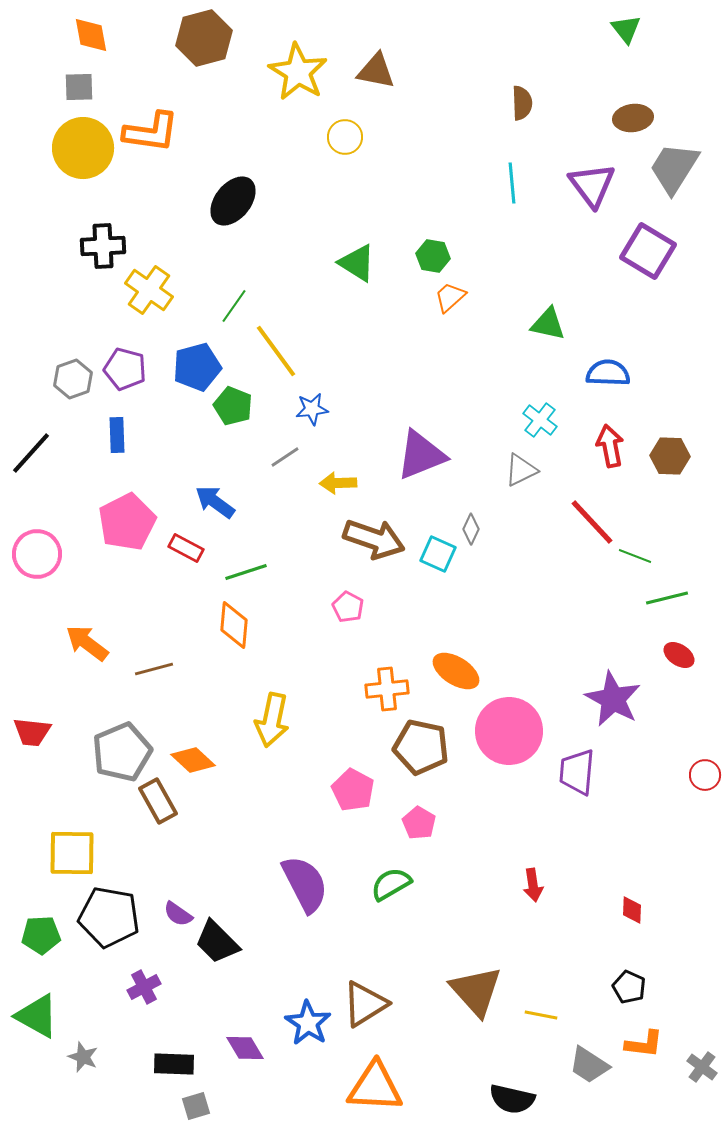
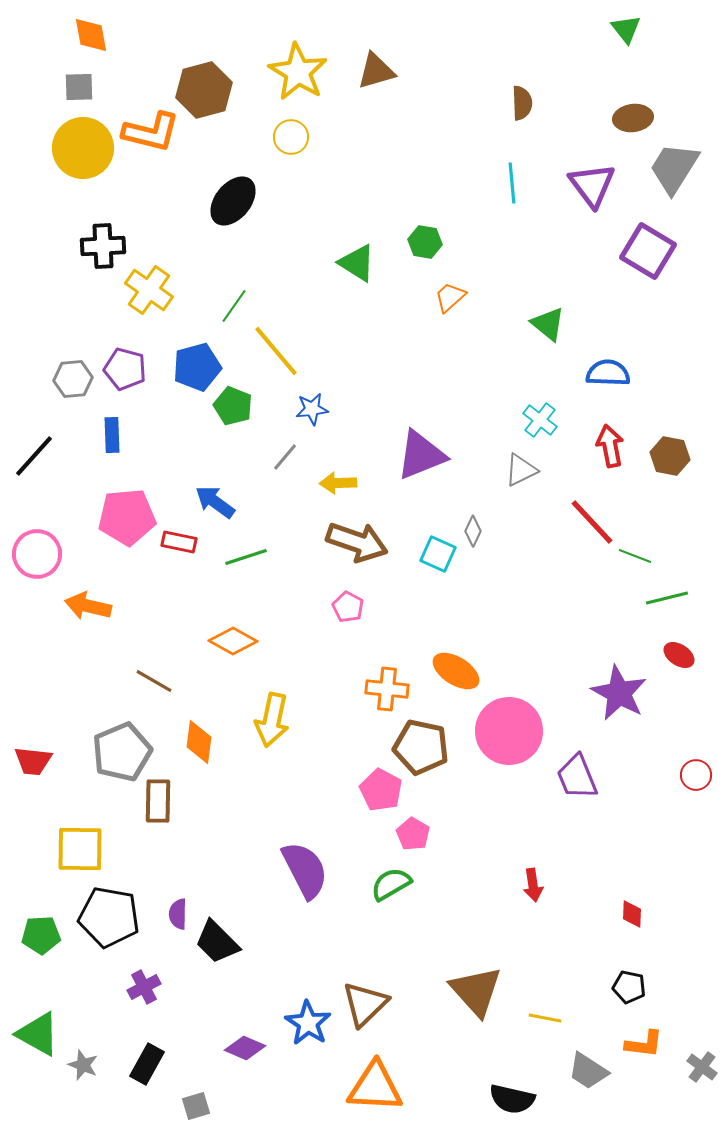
brown hexagon at (204, 38): moved 52 px down
brown triangle at (376, 71): rotated 27 degrees counterclockwise
orange L-shape at (151, 132): rotated 6 degrees clockwise
yellow circle at (345, 137): moved 54 px left
green hexagon at (433, 256): moved 8 px left, 14 px up
green triangle at (548, 324): rotated 27 degrees clockwise
yellow line at (276, 351): rotated 4 degrees counterclockwise
gray hexagon at (73, 379): rotated 15 degrees clockwise
blue rectangle at (117, 435): moved 5 px left
black line at (31, 453): moved 3 px right, 3 px down
brown hexagon at (670, 456): rotated 9 degrees clockwise
gray line at (285, 457): rotated 16 degrees counterclockwise
pink pentagon at (127, 522): moved 5 px up; rotated 22 degrees clockwise
gray diamond at (471, 529): moved 2 px right, 2 px down
brown arrow at (374, 539): moved 17 px left, 3 px down
red rectangle at (186, 548): moved 7 px left, 6 px up; rotated 16 degrees counterclockwise
green line at (246, 572): moved 15 px up
orange diamond at (234, 625): moved 1 px left, 16 px down; rotated 66 degrees counterclockwise
orange arrow at (87, 643): moved 1 px right, 37 px up; rotated 24 degrees counterclockwise
brown line at (154, 669): moved 12 px down; rotated 45 degrees clockwise
orange cross at (387, 689): rotated 12 degrees clockwise
purple star at (613, 699): moved 6 px right, 6 px up
red trapezoid at (32, 732): moved 1 px right, 29 px down
orange diamond at (193, 760): moved 6 px right, 18 px up; rotated 54 degrees clockwise
purple trapezoid at (577, 772): moved 5 px down; rotated 27 degrees counterclockwise
red circle at (705, 775): moved 9 px left
pink pentagon at (353, 790): moved 28 px right
brown rectangle at (158, 801): rotated 30 degrees clockwise
pink pentagon at (419, 823): moved 6 px left, 11 px down
yellow square at (72, 853): moved 8 px right, 4 px up
purple semicircle at (305, 884): moved 14 px up
red diamond at (632, 910): moved 4 px down
purple semicircle at (178, 914): rotated 56 degrees clockwise
black pentagon at (629, 987): rotated 12 degrees counterclockwise
brown triangle at (365, 1004): rotated 12 degrees counterclockwise
yellow line at (541, 1015): moved 4 px right, 3 px down
green triangle at (37, 1016): moved 1 px right, 18 px down
purple diamond at (245, 1048): rotated 36 degrees counterclockwise
gray star at (83, 1057): moved 8 px down
black rectangle at (174, 1064): moved 27 px left; rotated 63 degrees counterclockwise
gray trapezoid at (589, 1065): moved 1 px left, 6 px down
